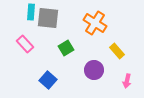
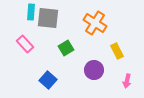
yellow rectangle: rotated 14 degrees clockwise
